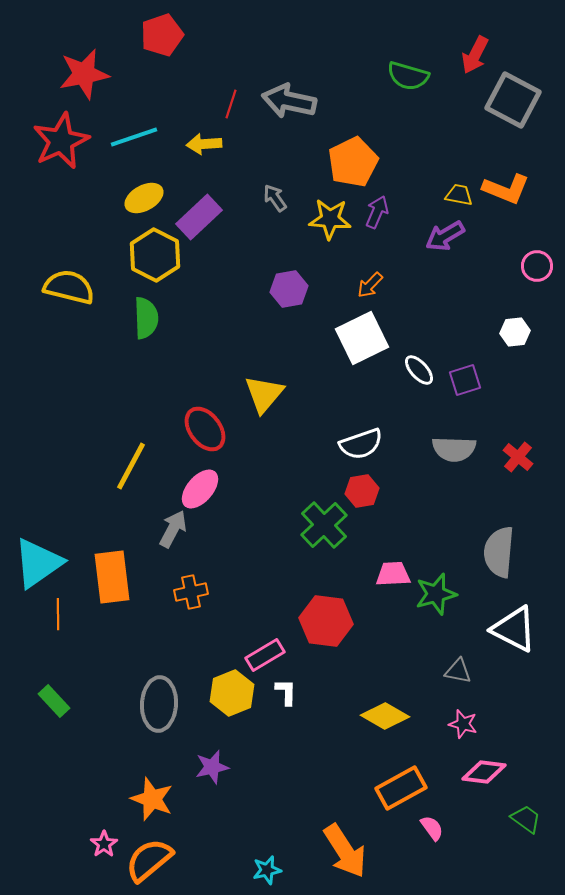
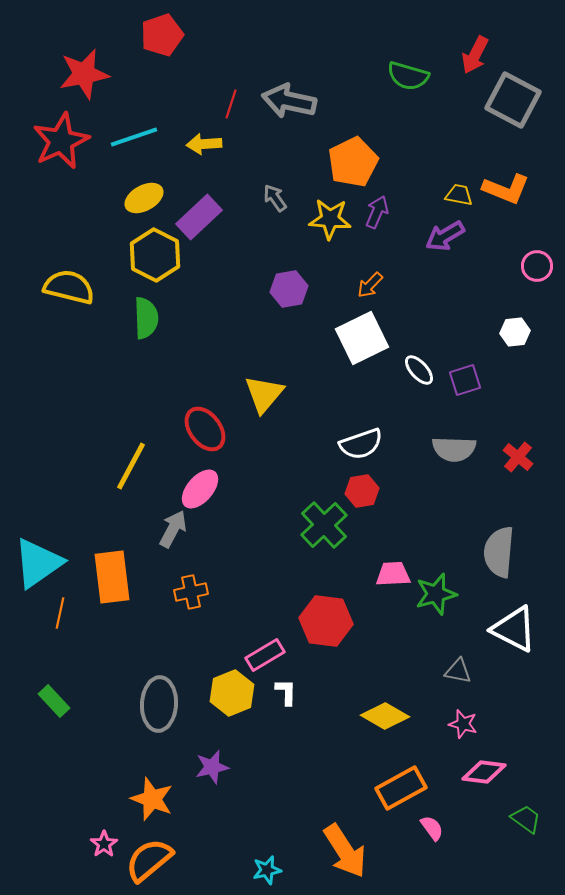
orange line at (58, 614): moved 2 px right, 1 px up; rotated 12 degrees clockwise
